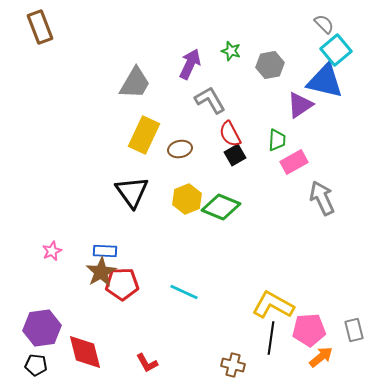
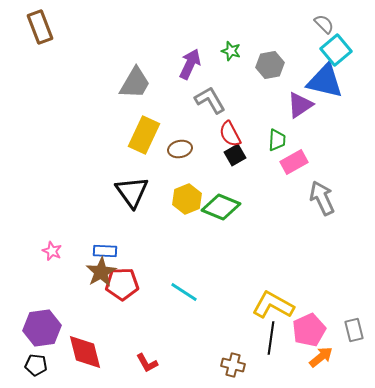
pink star: rotated 24 degrees counterclockwise
cyan line: rotated 8 degrees clockwise
pink pentagon: rotated 20 degrees counterclockwise
